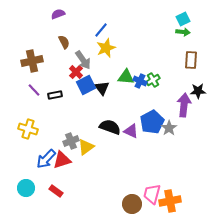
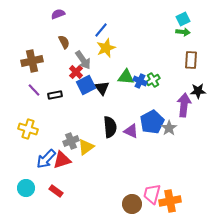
black semicircle: rotated 65 degrees clockwise
